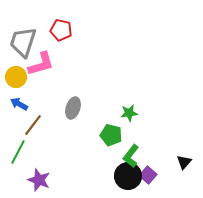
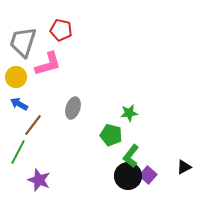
pink L-shape: moved 7 px right
black triangle: moved 5 px down; rotated 21 degrees clockwise
